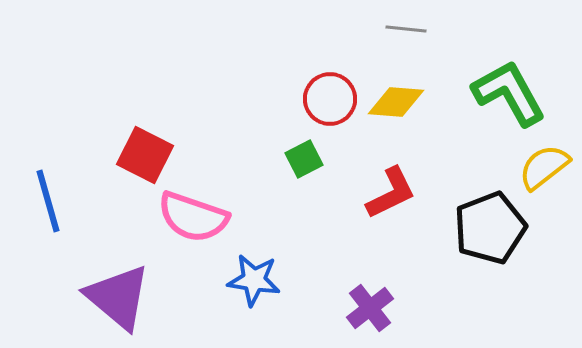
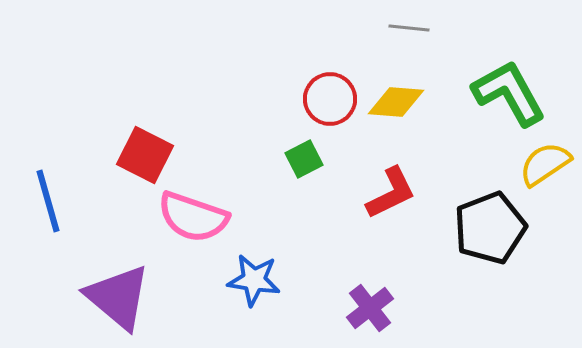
gray line: moved 3 px right, 1 px up
yellow semicircle: moved 1 px right, 3 px up; rotated 4 degrees clockwise
